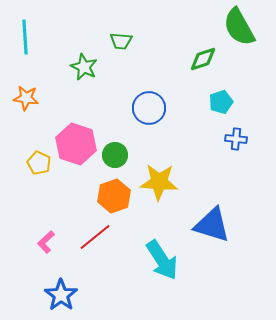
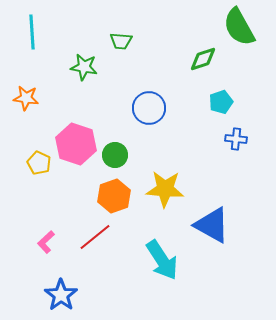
cyan line: moved 7 px right, 5 px up
green star: rotated 16 degrees counterclockwise
yellow star: moved 6 px right, 7 px down
blue triangle: rotated 12 degrees clockwise
